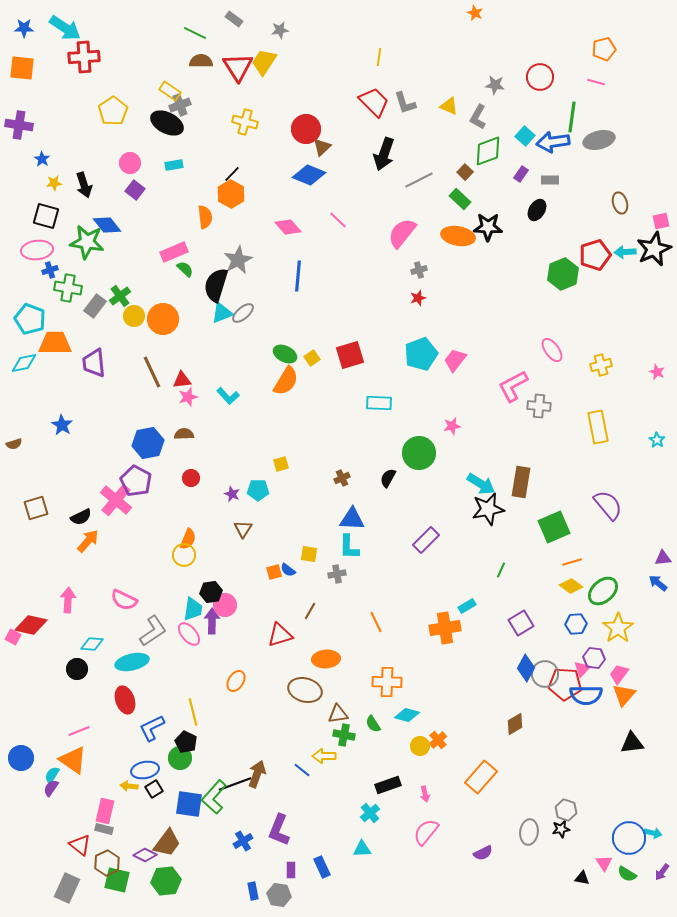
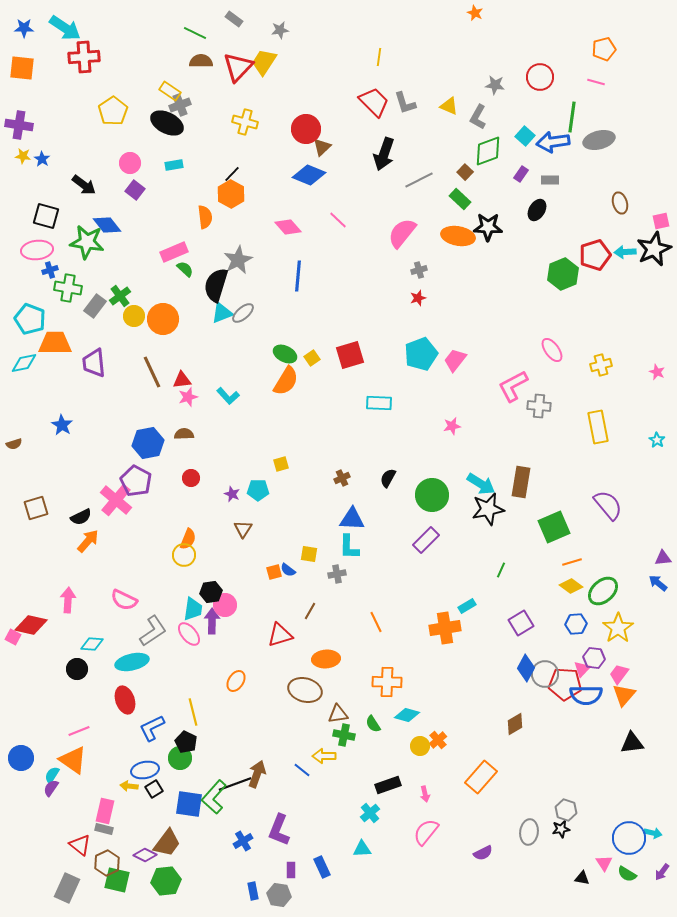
red triangle at (238, 67): rotated 16 degrees clockwise
yellow star at (54, 183): moved 31 px left, 27 px up; rotated 14 degrees clockwise
black arrow at (84, 185): rotated 35 degrees counterclockwise
green circle at (419, 453): moved 13 px right, 42 px down
